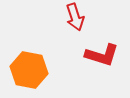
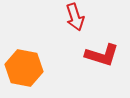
orange hexagon: moved 5 px left, 2 px up
